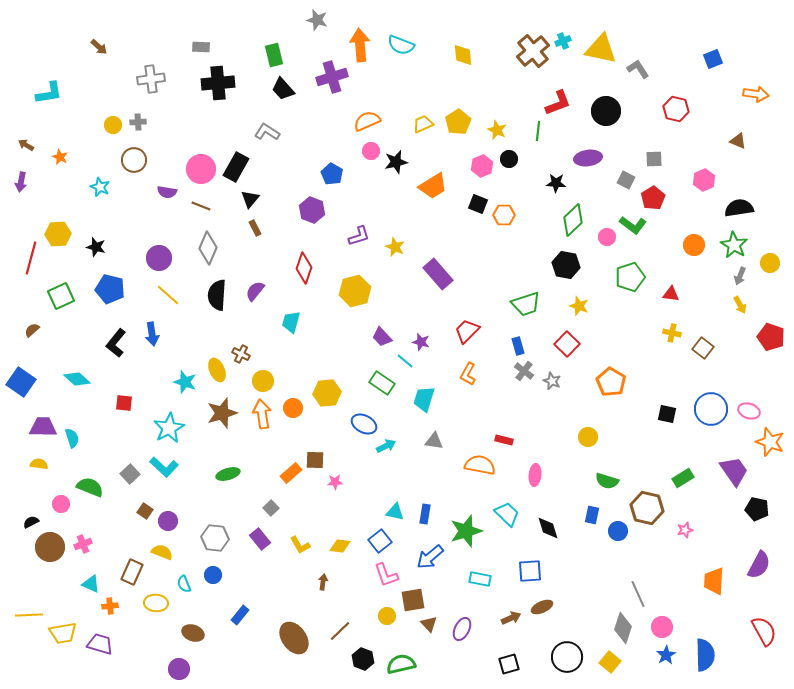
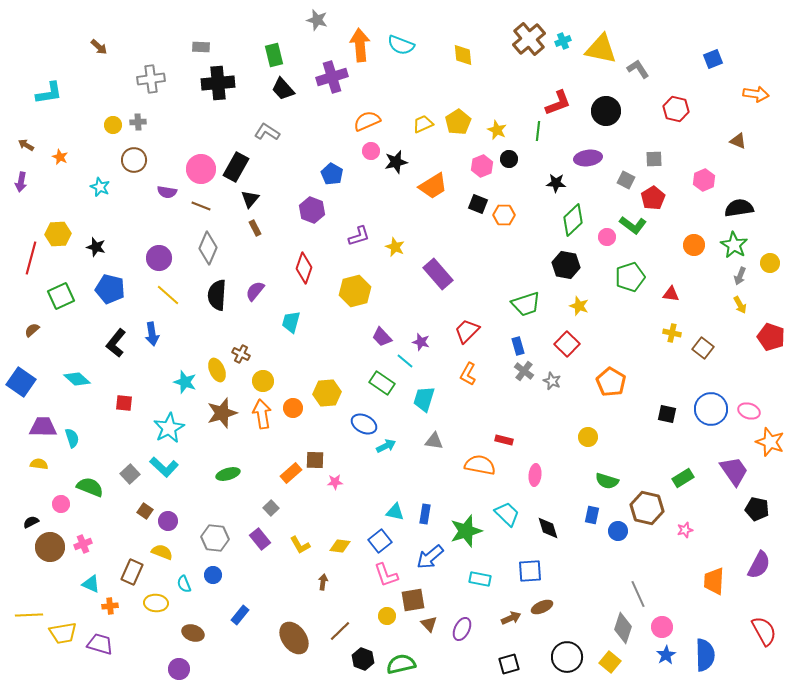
brown cross at (533, 51): moved 4 px left, 12 px up
